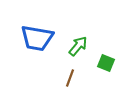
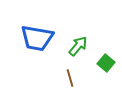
green square: rotated 18 degrees clockwise
brown line: rotated 36 degrees counterclockwise
